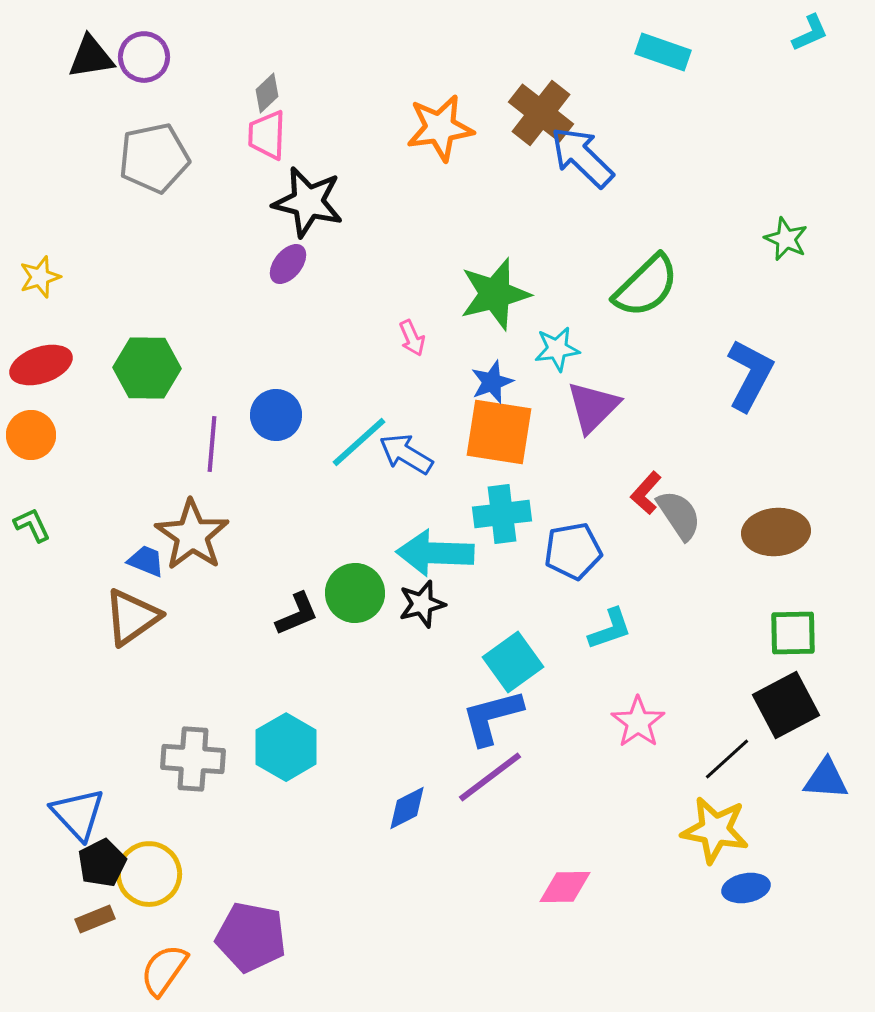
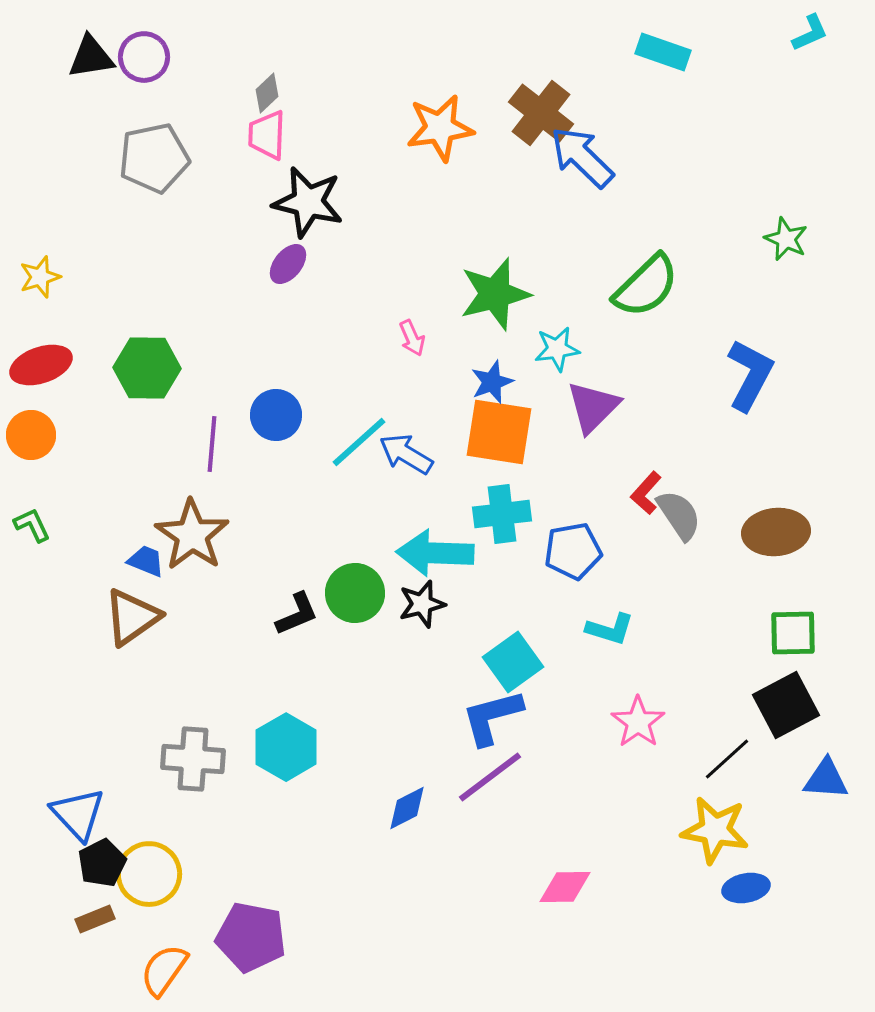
cyan L-shape at (610, 629): rotated 36 degrees clockwise
